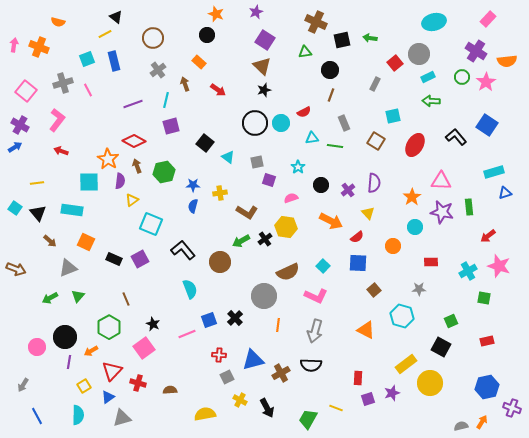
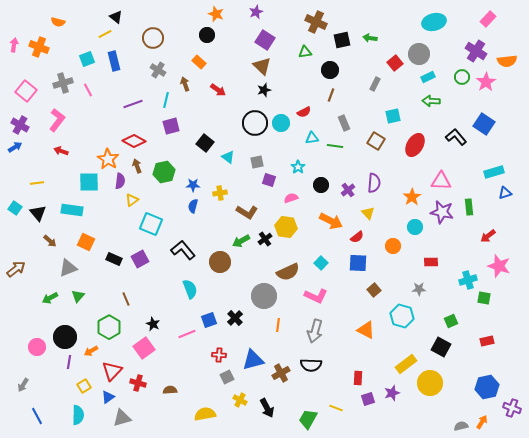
gray cross at (158, 70): rotated 21 degrees counterclockwise
blue square at (487, 125): moved 3 px left, 1 px up
cyan square at (323, 266): moved 2 px left, 3 px up
brown arrow at (16, 269): rotated 60 degrees counterclockwise
cyan cross at (468, 271): moved 9 px down; rotated 12 degrees clockwise
